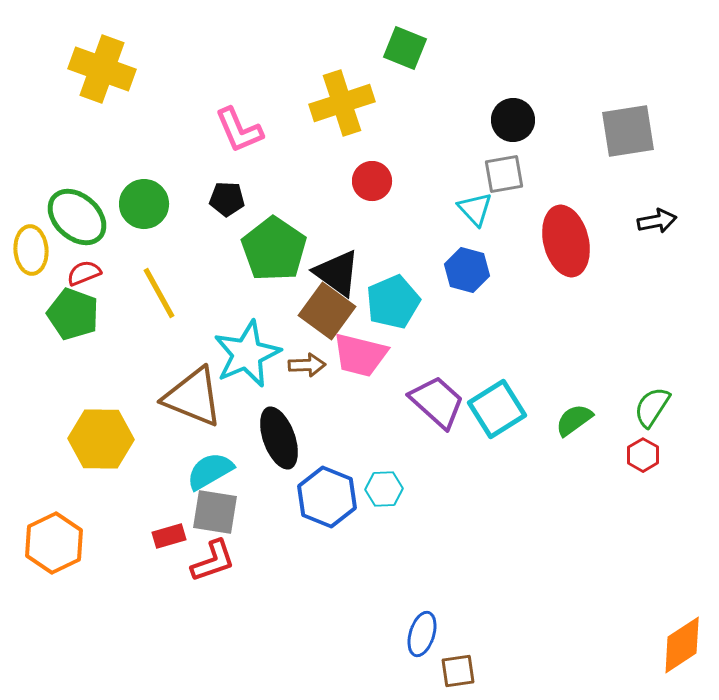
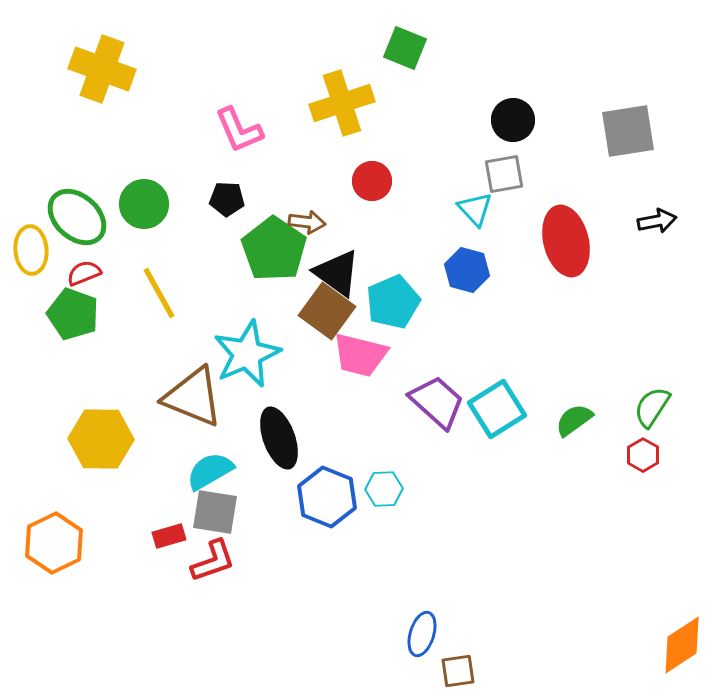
brown arrow at (307, 365): moved 143 px up; rotated 9 degrees clockwise
